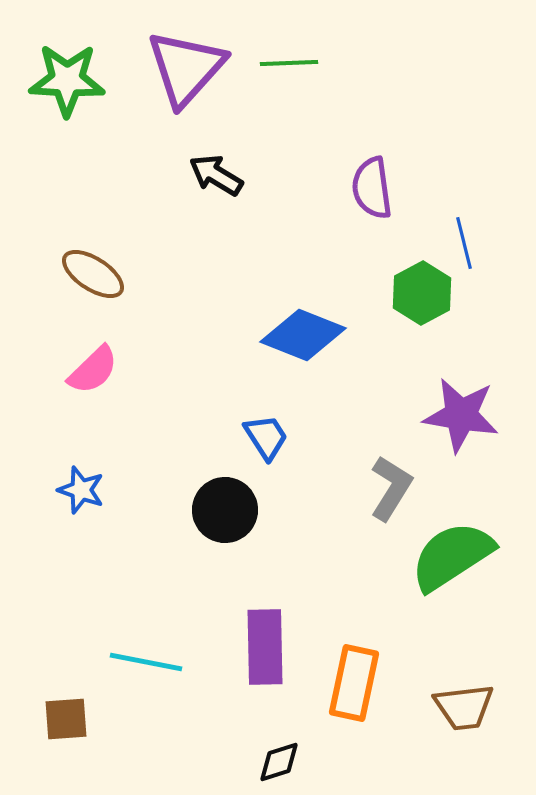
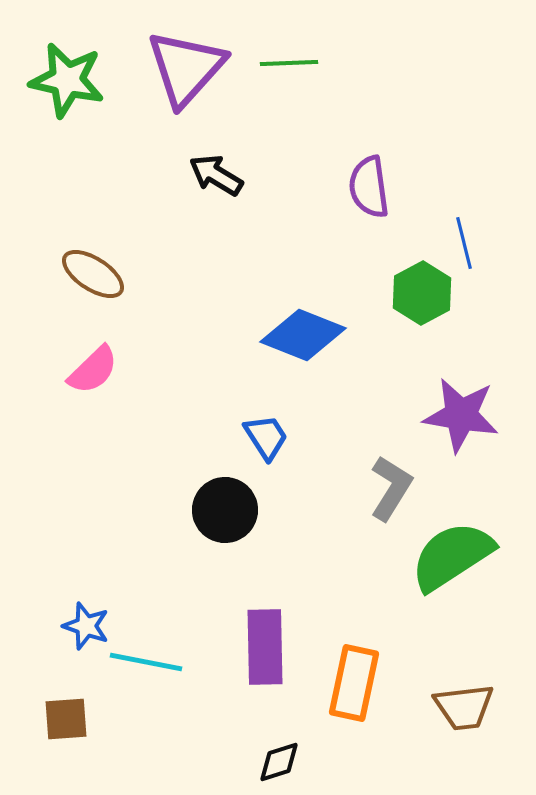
green star: rotated 10 degrees clockwise
purple semicircle: moved 3 px left, 1 px up
blue star: moved 5 px right, 136 px down
